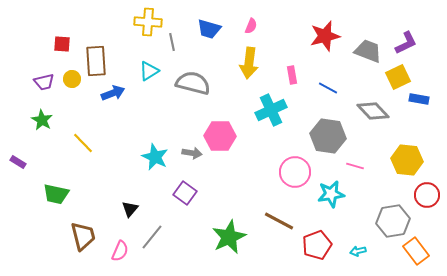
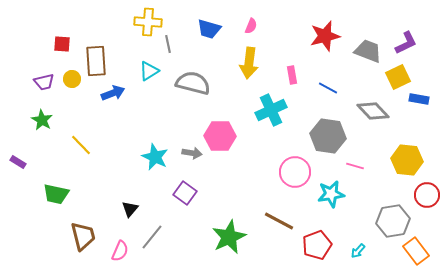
gray line at (172, 42): moved 4 px left, 2 px down
yellow line at (83, 143): moved 2 px left, 2 px down
cyan arrow at (358, 251): rotated 35 degrees counterclockwise
